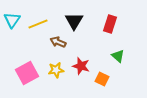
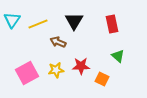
red rectangle: moved 2 px right; rotated 30 degrees counterclockwise
red star: rotated 18 degrees counterclockwise
